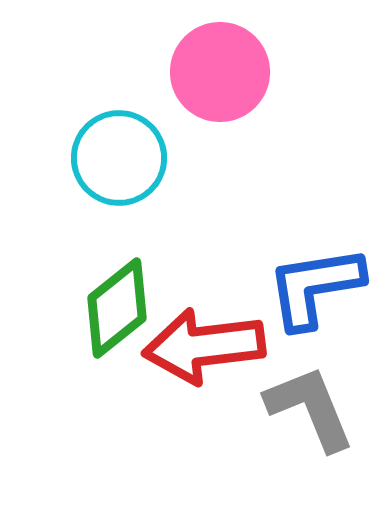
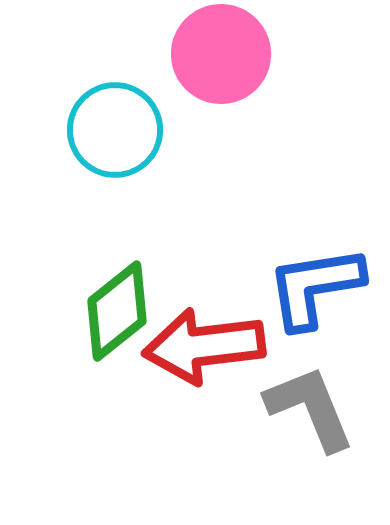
pink circle: moved 1 px right, 18 px up
cyan circle: moved 4 px left, 28 px up
green diamond: moved 3 px down
